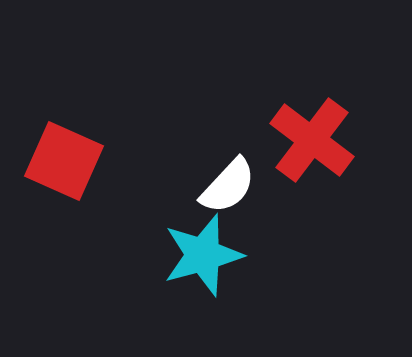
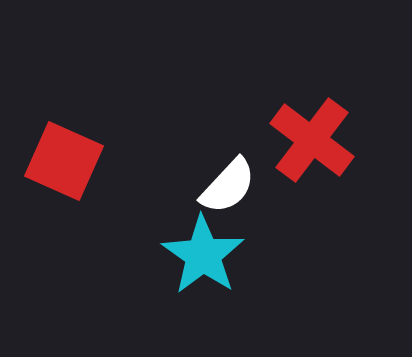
cyan star: rotated 22 degrees counterclockwise
